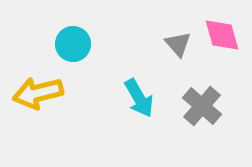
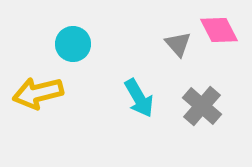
pink diamond: moved 3 px left, 5 px up; rotated 12 degrees counterclockwise
